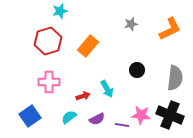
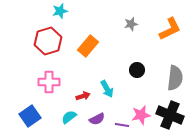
pink star: rotated 18 degrees counterclockwise
